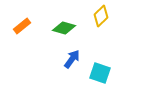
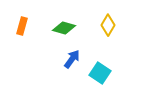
yellow diamond: moved 7 px right, 9 px down; rotated 15 degrees counterclockwise
orange rectangle: rotated 36 degrees counterclockwise
cyan square: rotated 15 degrees clockwise
